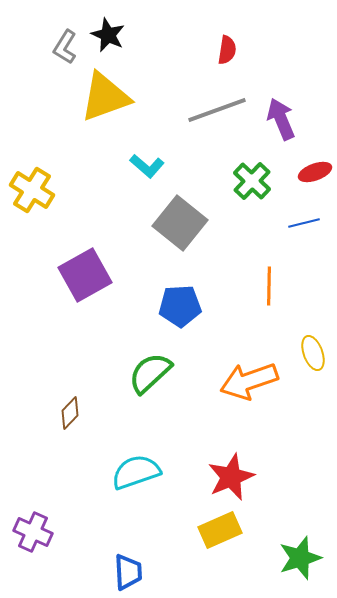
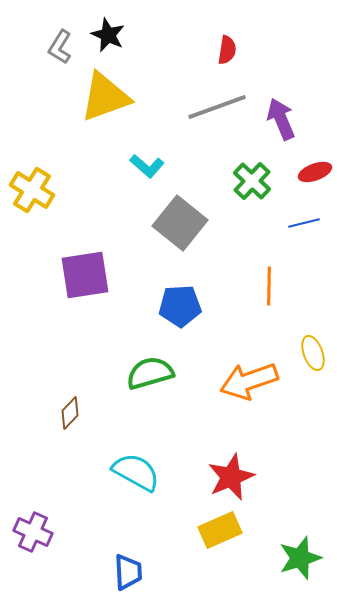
gray L-shape: moved 5 px left
gray line: moved 3 px up
purple square: rotated 20 degrees clockwise
green semicircle: rotated 27 degrees clockwise
cyan semicircle: rotated 48 degrees clockwise
